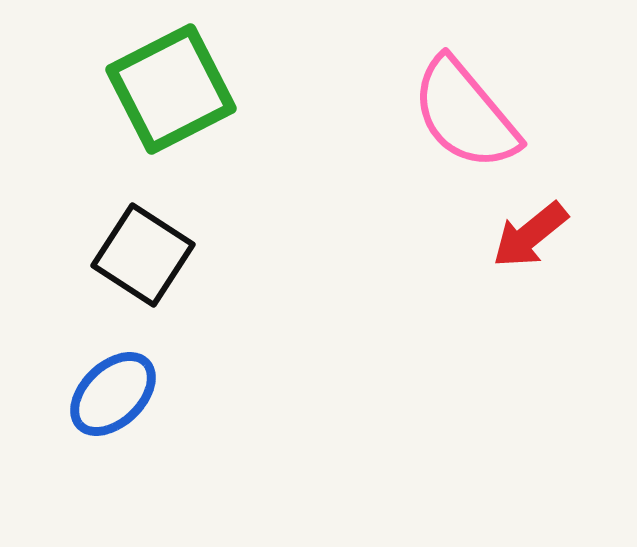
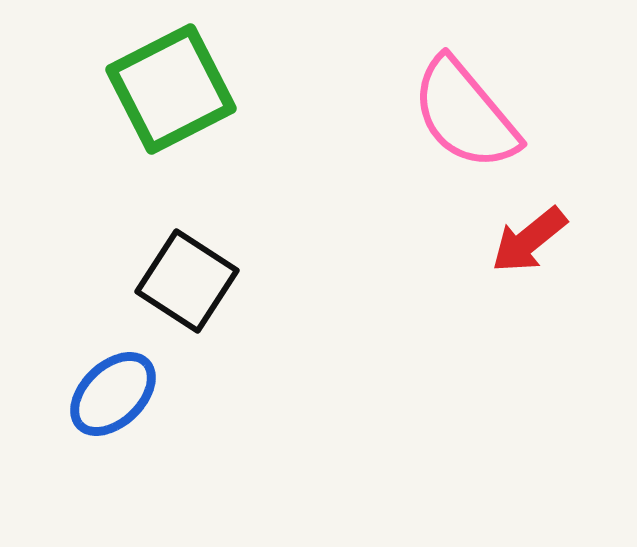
red arrow: moved 1 px left, 5 px down
black square: moved 44 px right, 26 px down
